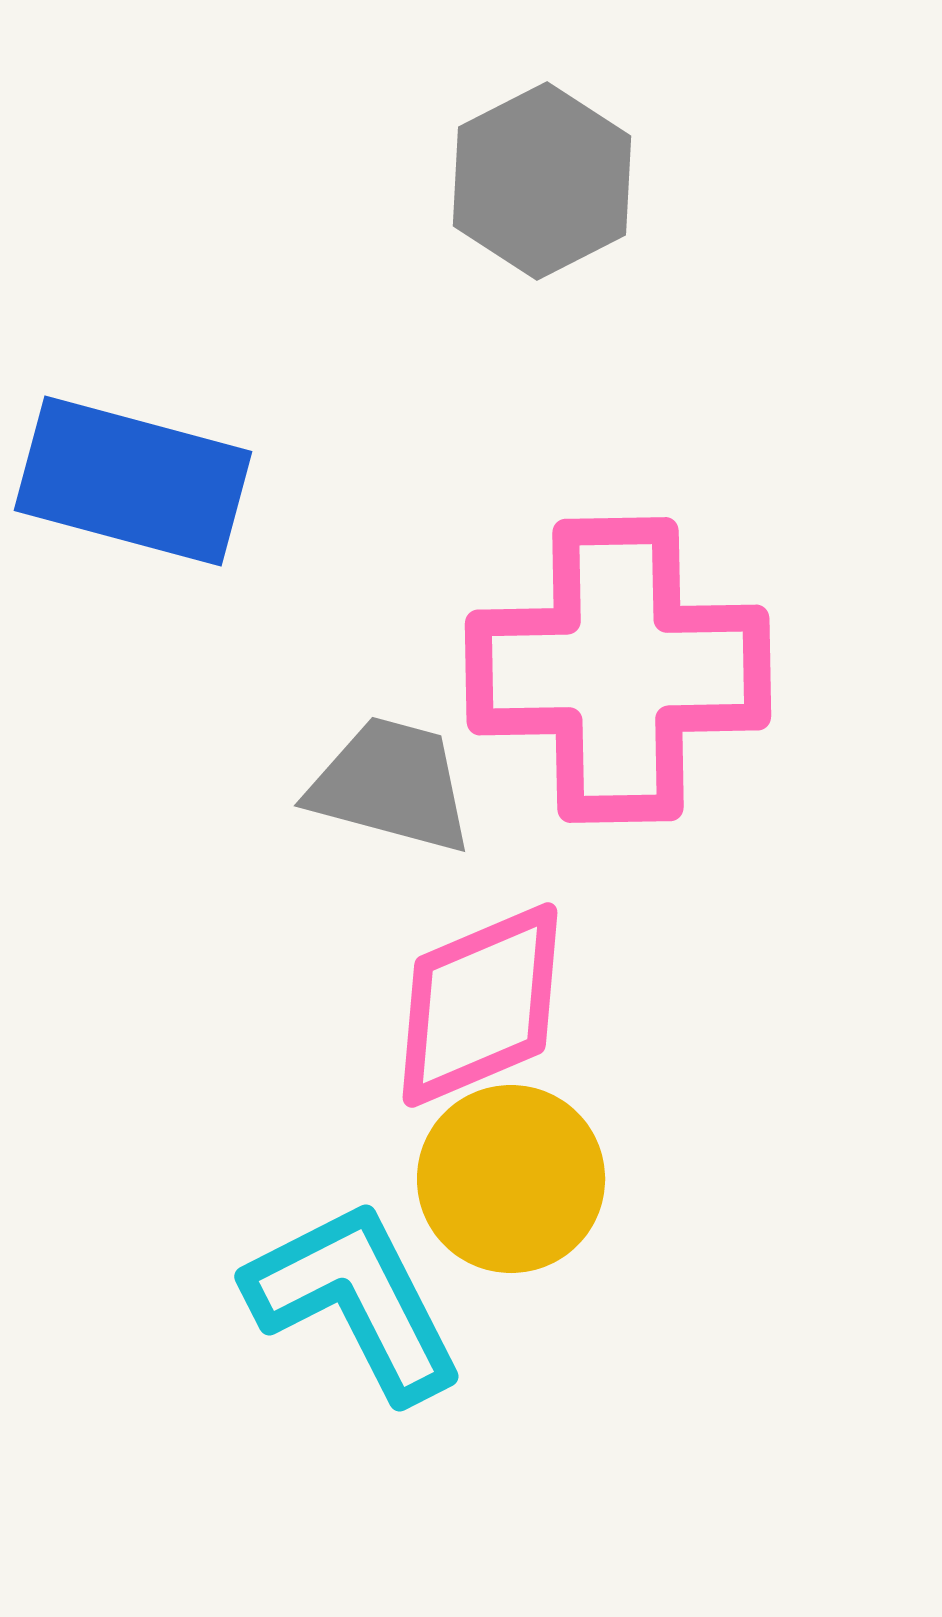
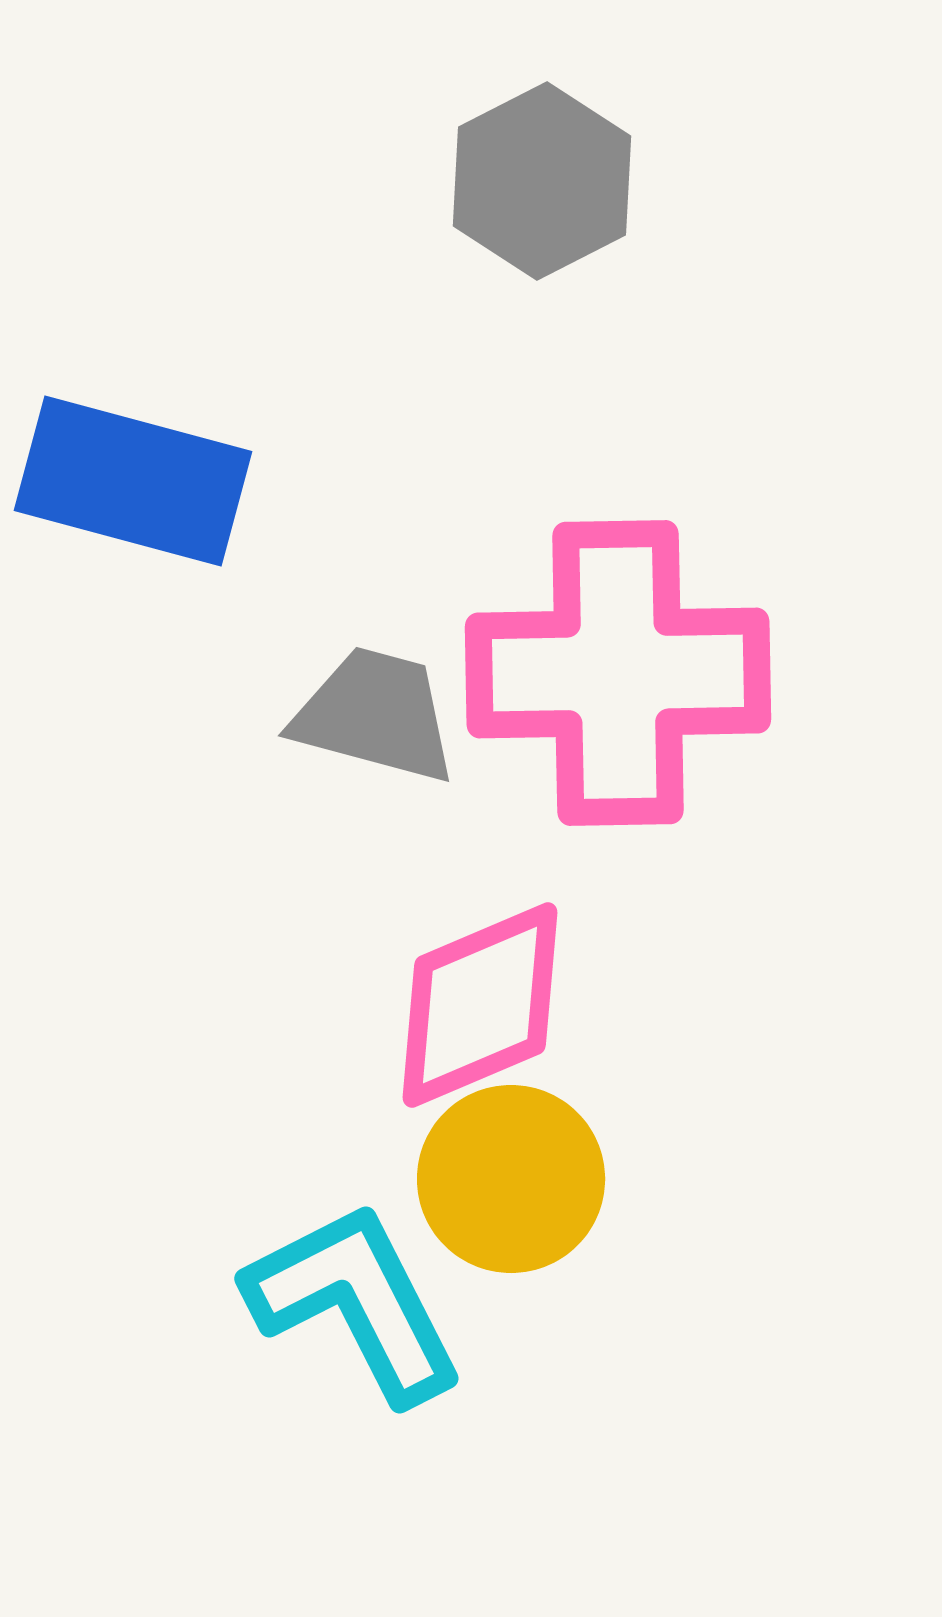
pink cross: moved 3 px down
gray trapezoid: moved 16 px left, 70 px up
cyan L-shape: moved 2 px down
